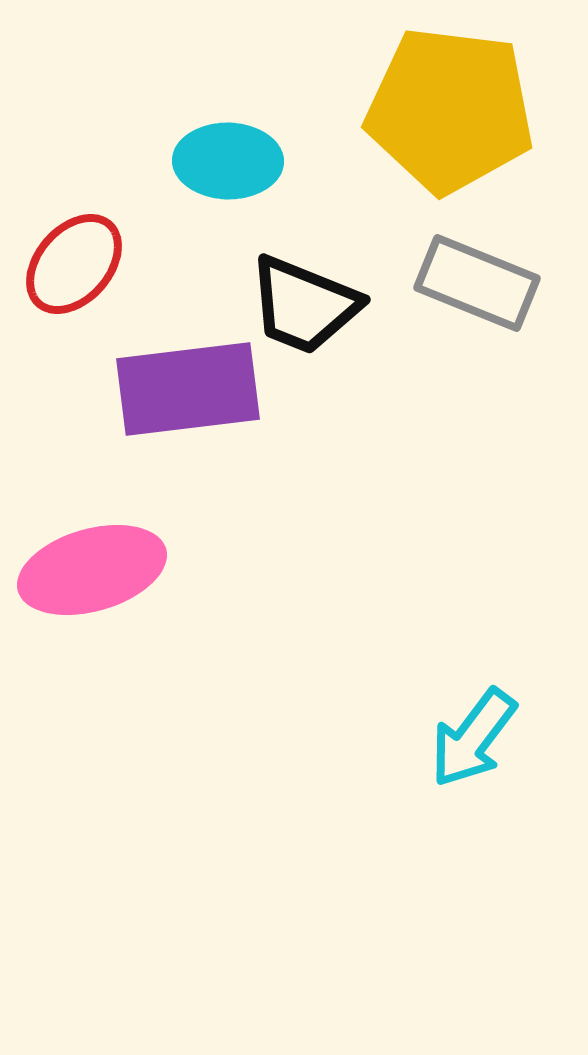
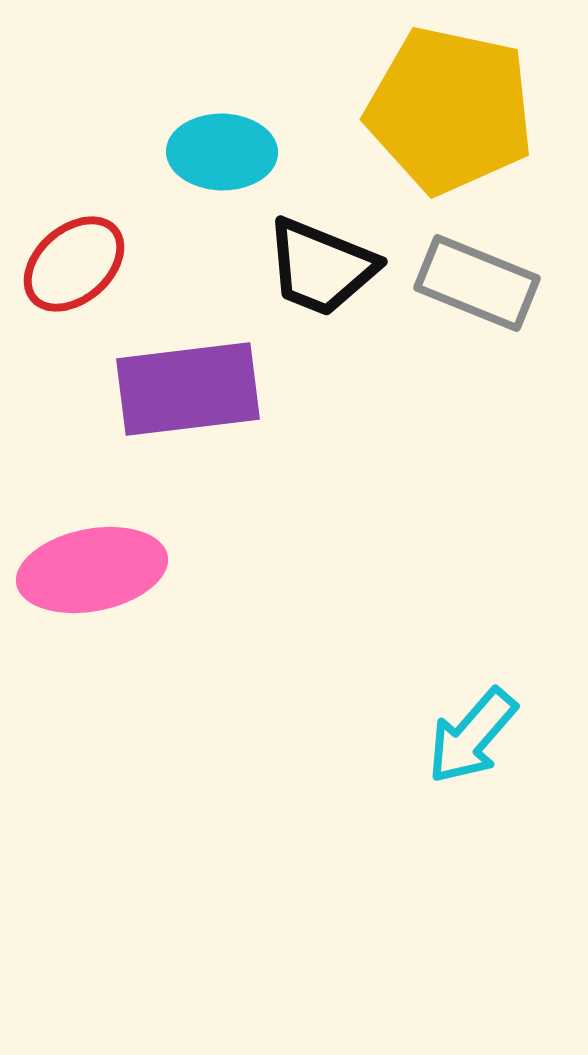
yellow pentagon: rotated 5 degrees clockwise
cyan ellipse: moved 6 px left, 9 px up
red ellipse: rotated 8 degrees clockwise
black trapezoid: moved 17 px right, 38 px up
pink ellipse: rotated 5 degrees clockwise
cyan arrow: moved 1 px left, 2 px up; rotated 4 degrees clockwise
